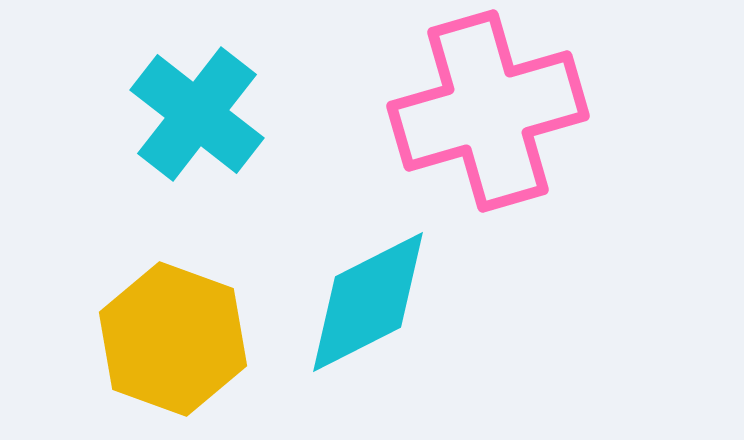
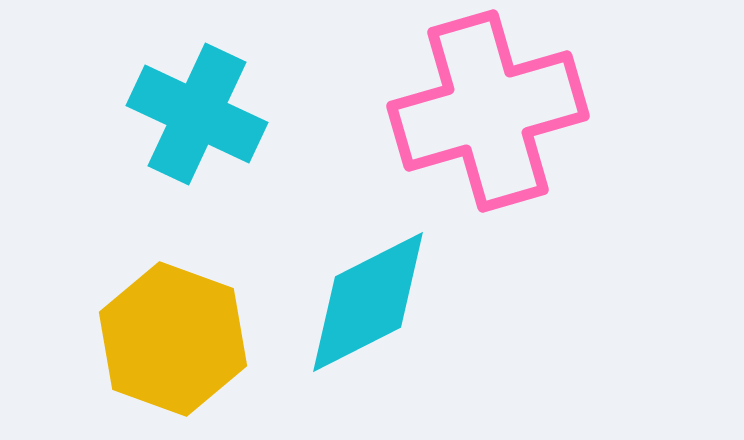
cyan cross: rotated 13 degrees counterclockwise
